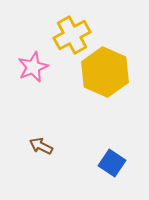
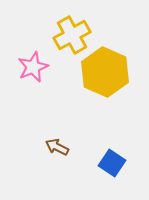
brown arrow: moved 16 px right, 1 px down
